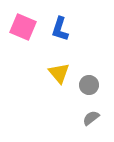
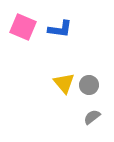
blue L-shape: rotated 100 degrees counterclockwise
yellow triangle: moved 5 px right, 10 px down
gray semicircle: moved 1 px right, 1 px up
